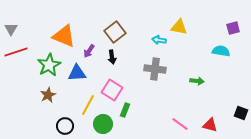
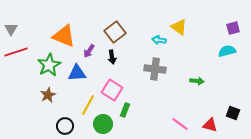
yellow triangle: rotated 24 degrees clockwise
cyan semicircle: moved 6 px right; rotated 24 degrees counterclockwise
black square: moved 8 px left
